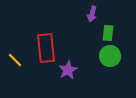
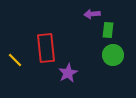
purple arrow: rotated 70 degrees clockwise
green rectangle: moved 3 px up
green circle: moved 3 px right, 1 px up
purple star: moved 3 px down
